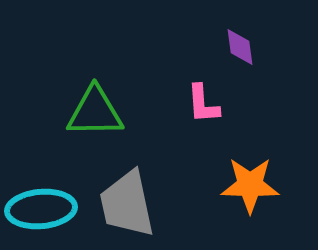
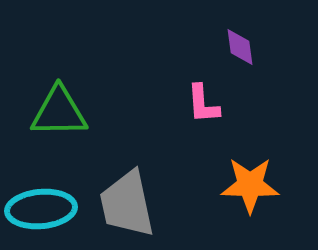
green triangle: moved 36 px left
